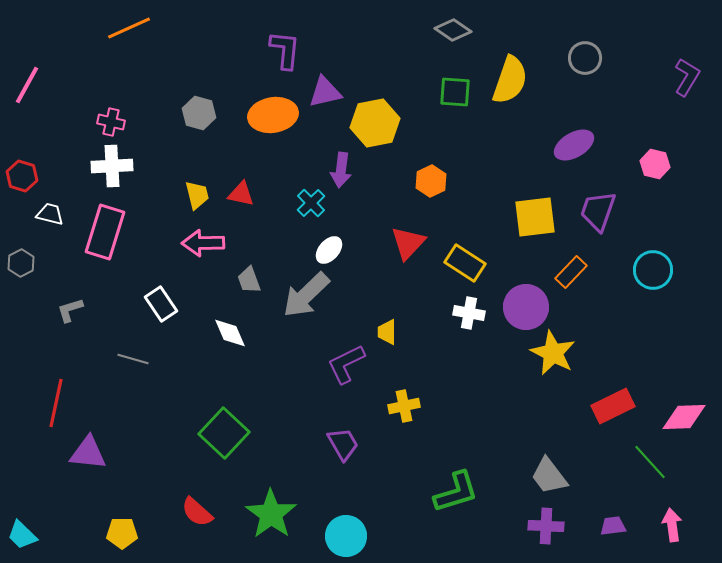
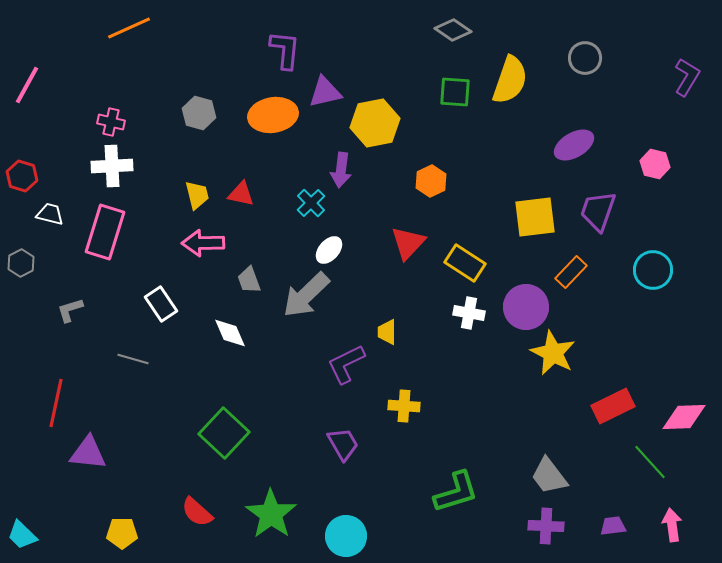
yellow cross at (404, 406): rotated 16 degrees clockwise
